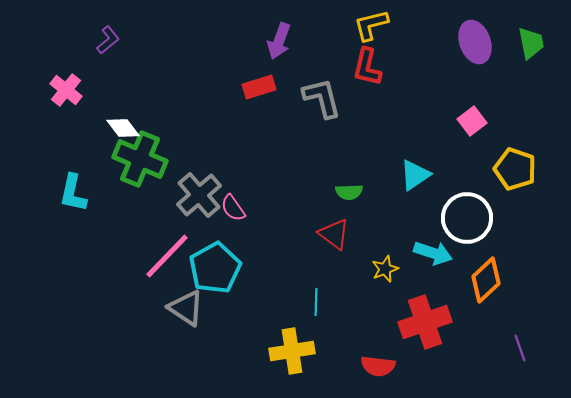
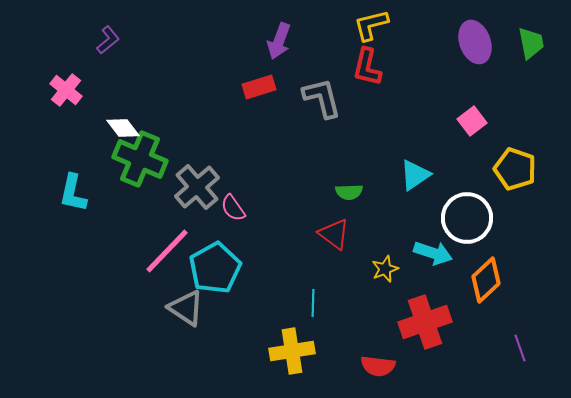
gray cross: moved 2 px left, 8 px up
pink line: moved 5 px up
cyan line: moved 3 px left, 1 px down
